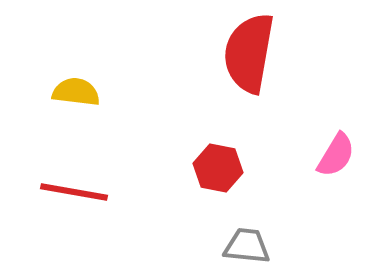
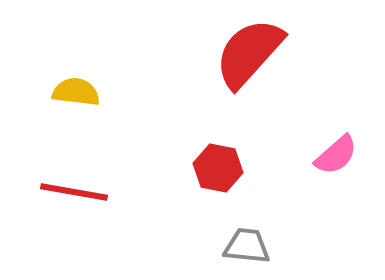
red semicircle: rotated 32 degrees clockwise
pink semicircle: rotated 18 degrees clockwise
